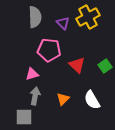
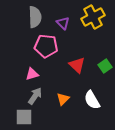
yellow cross: moved 5 px right
pink pentagon: moved 3 px left, 4 px up
gray arrow: rotated 24 degrees clockwise
